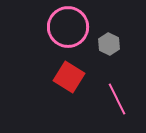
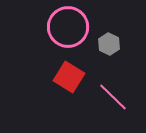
pink line: moved 4 px left, 2 px up; rotated 20 degrees counterclockwise
